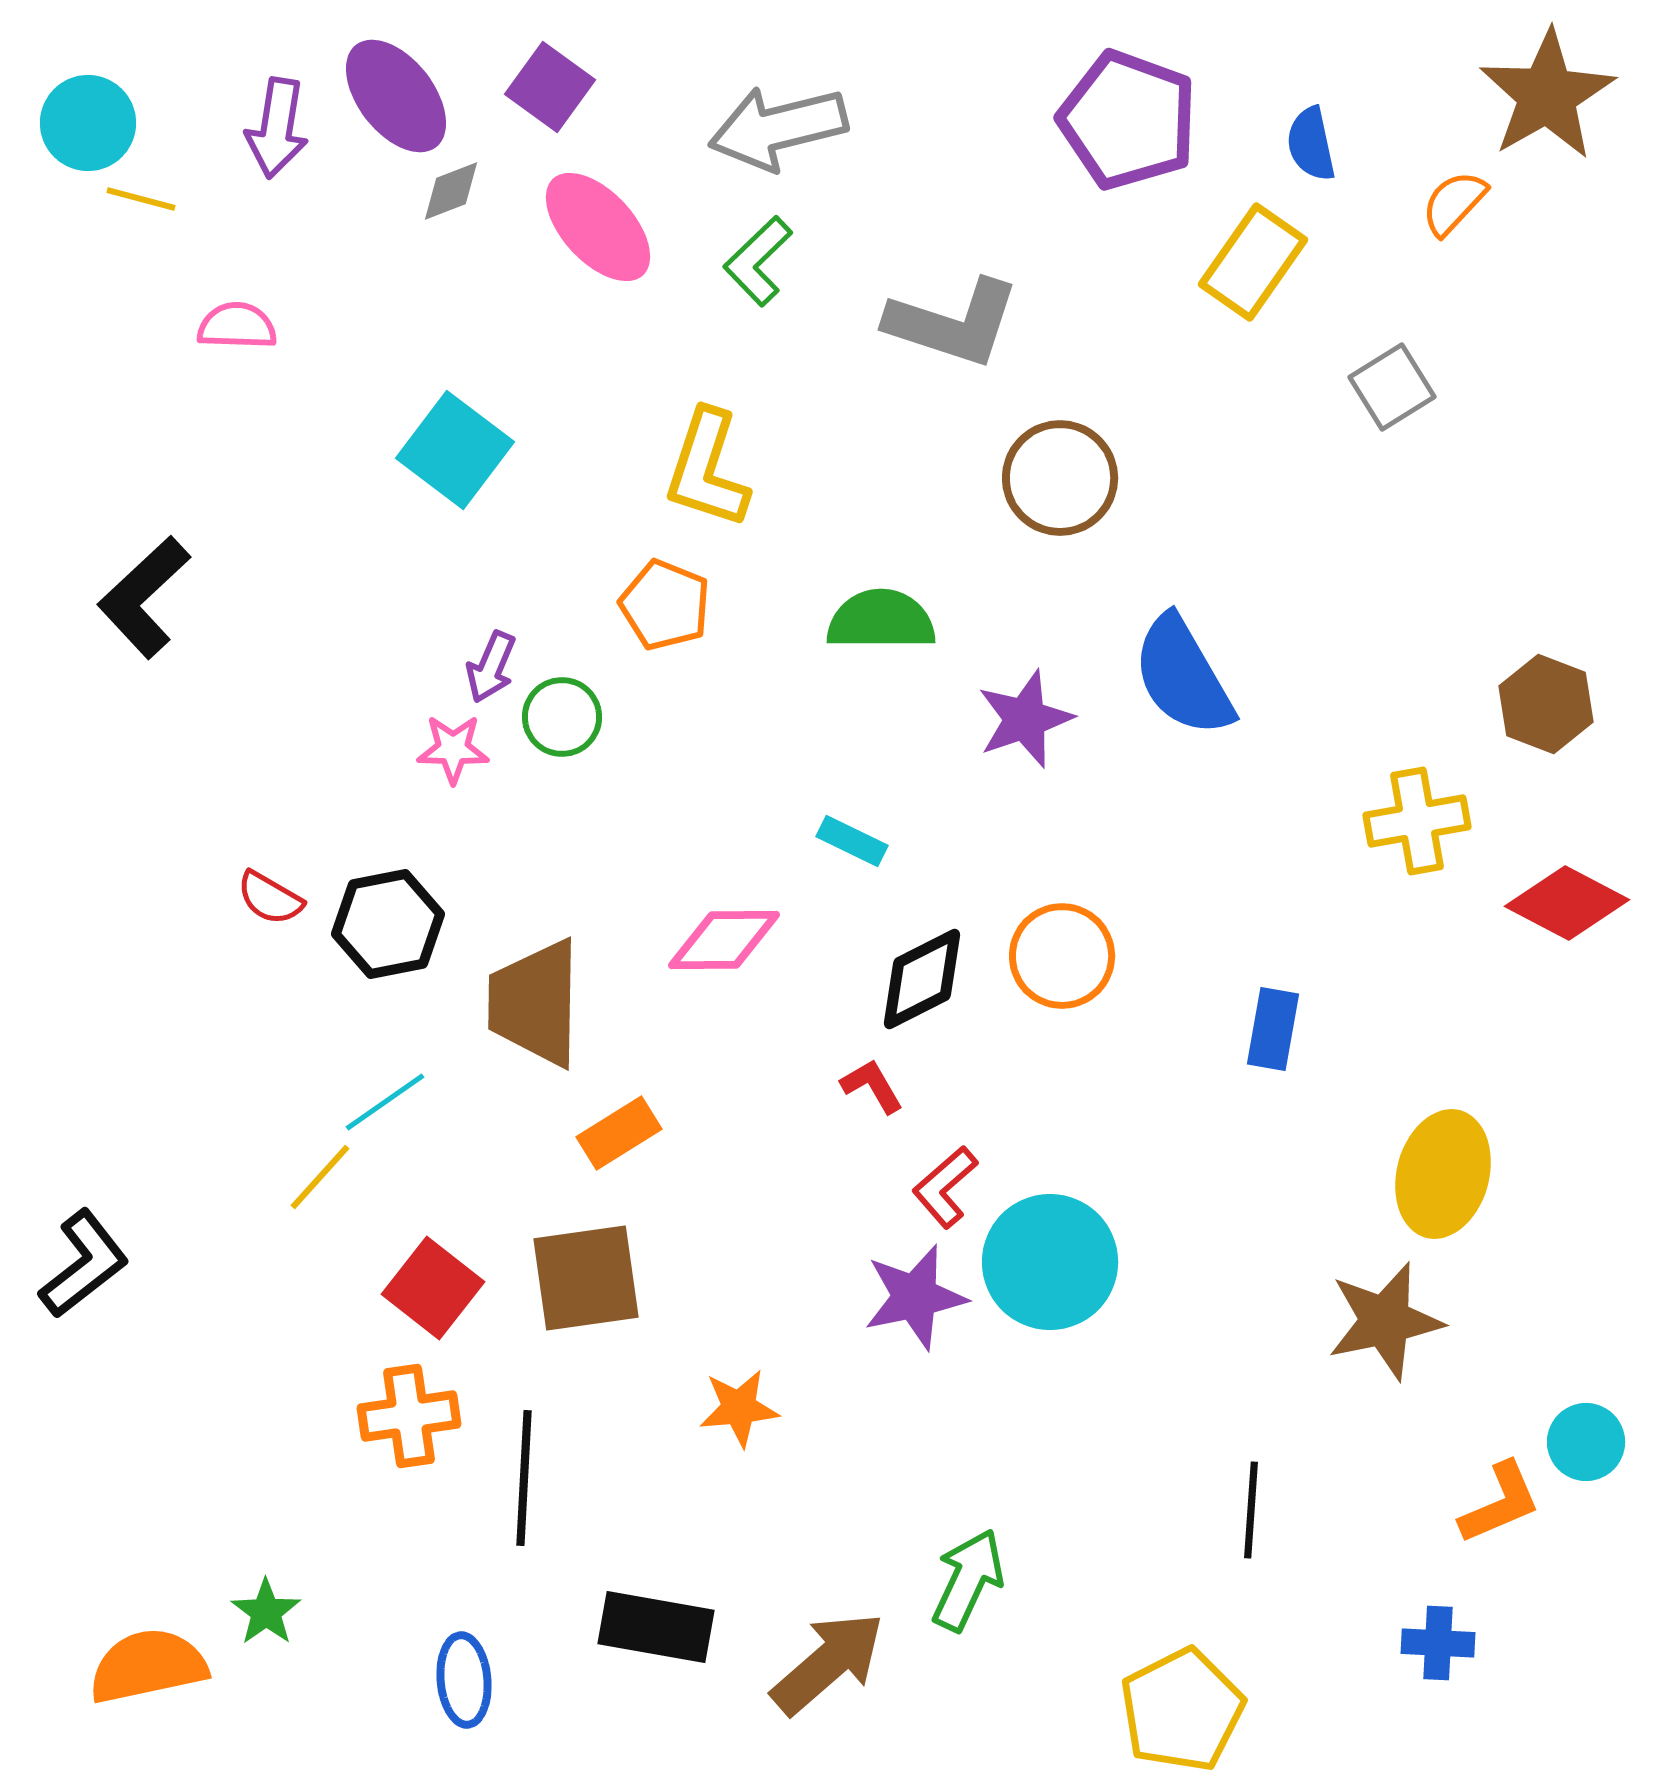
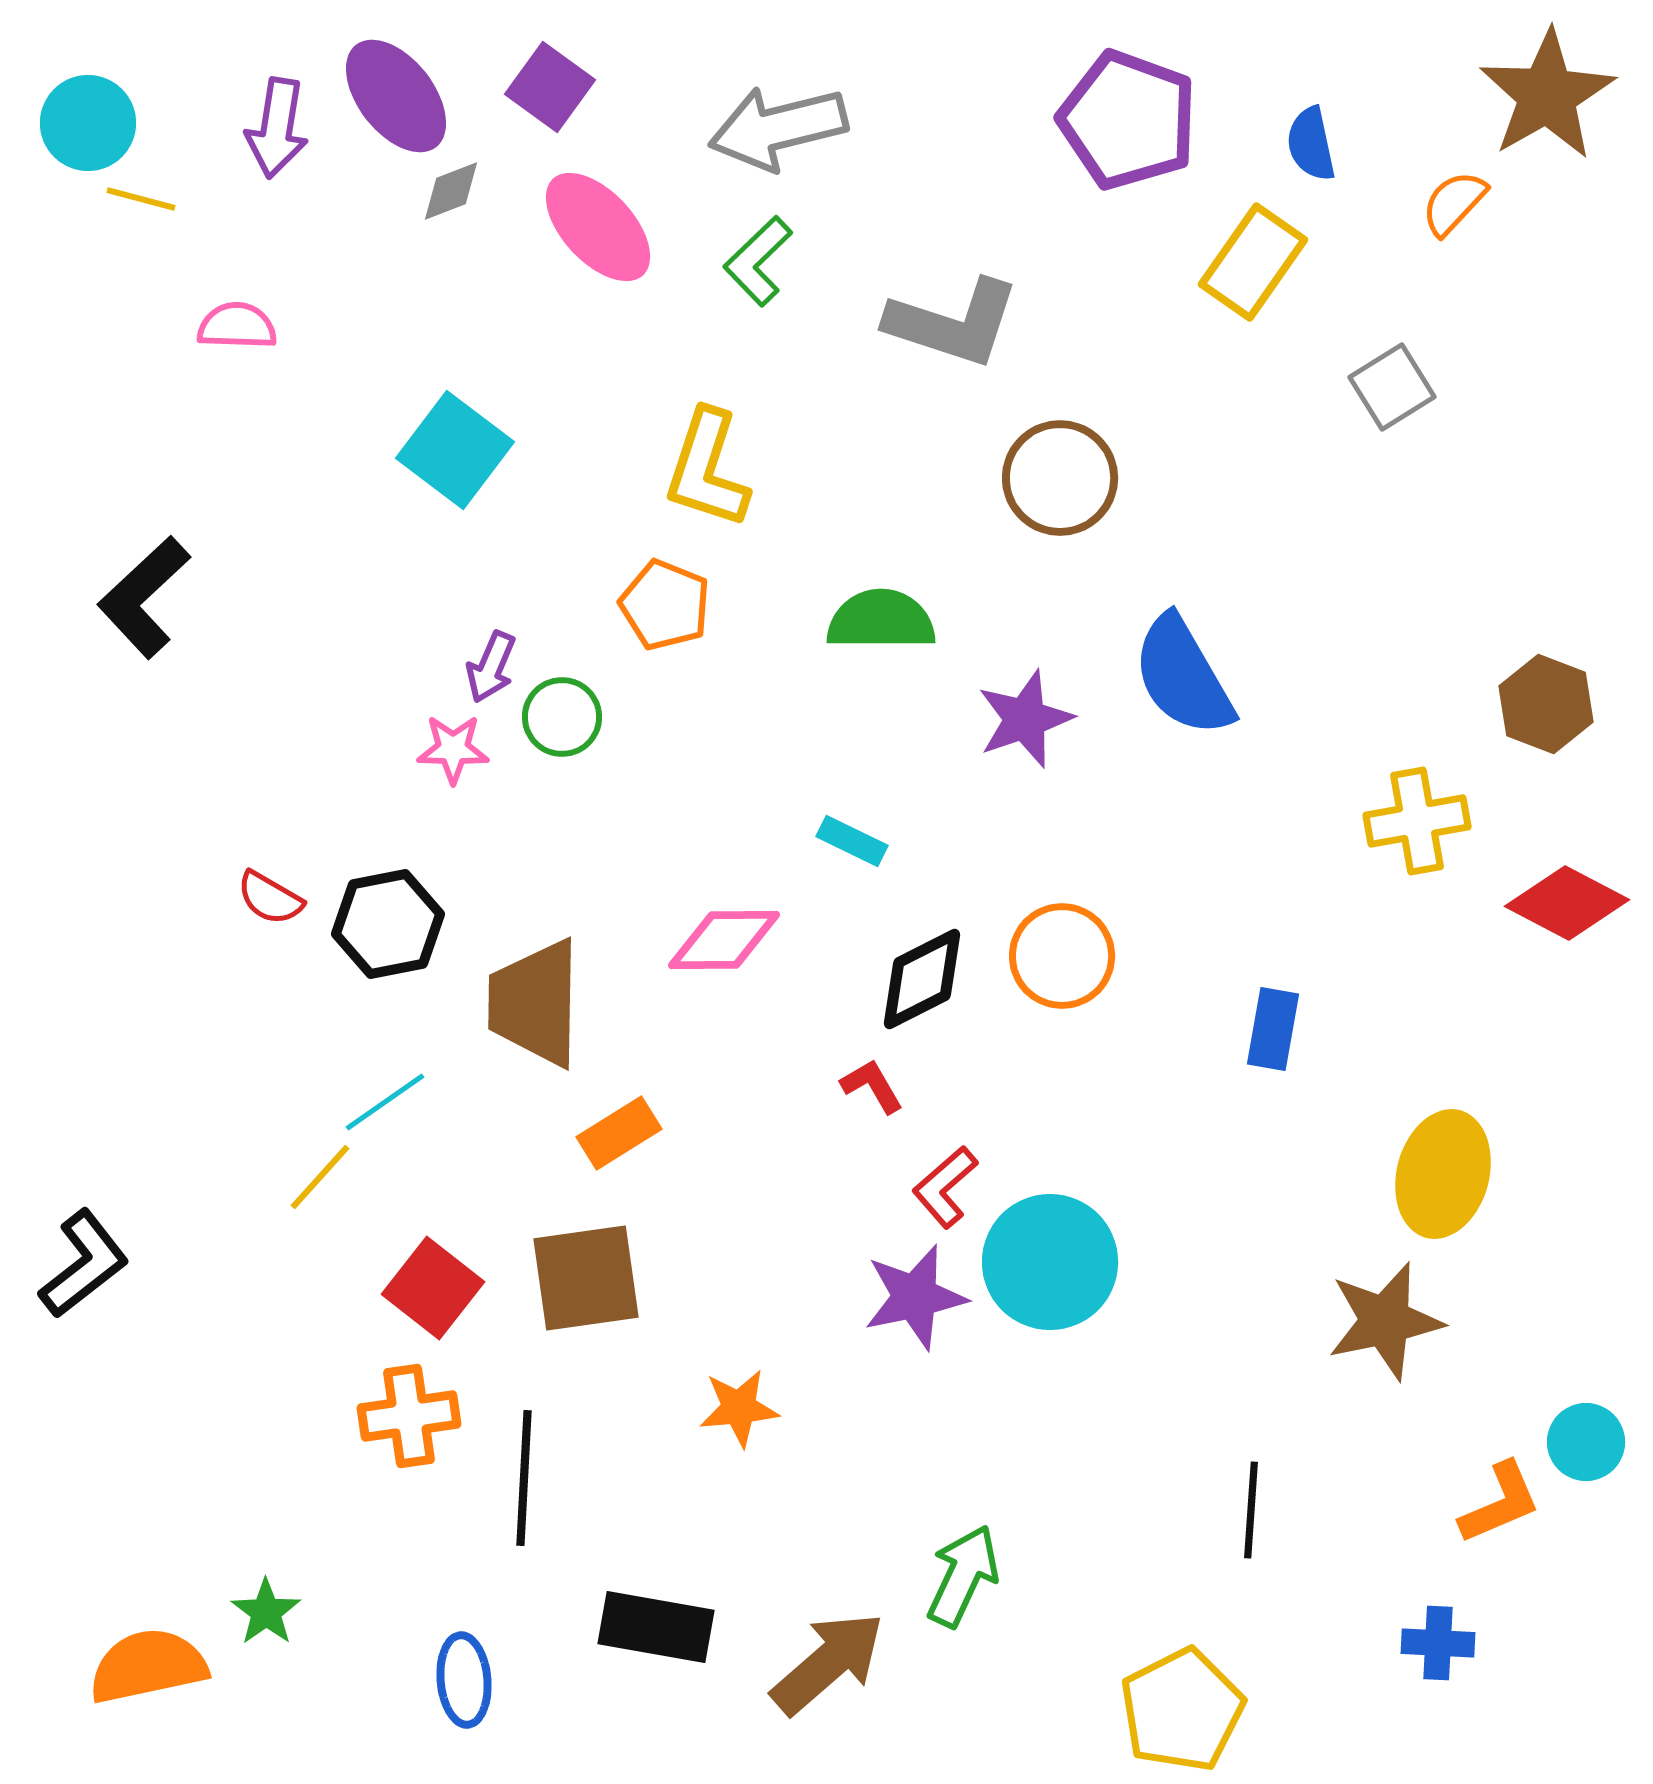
green arrow at (968, 1580): moved 5 px left, 4 px up
